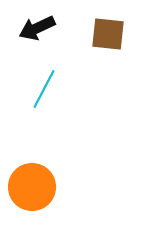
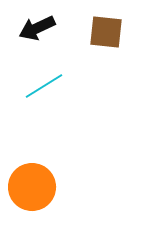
brown square: moved 2 px left, 2 px up
cyan line: moved 3 px up; rotated 30 degrees clockwise
